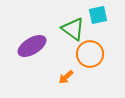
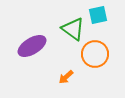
orange circle: moved 5 px right
